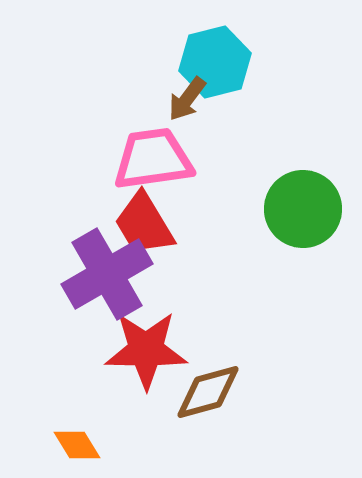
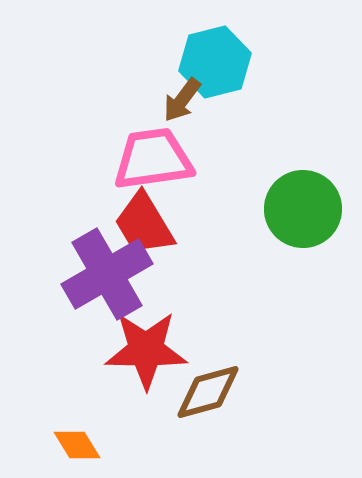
brown arrow: moved 5 px left, 1 px down
